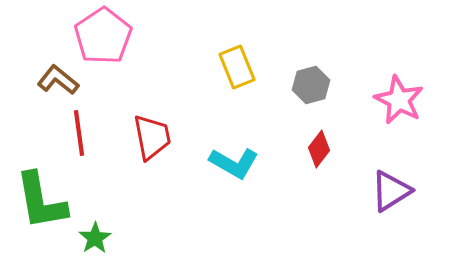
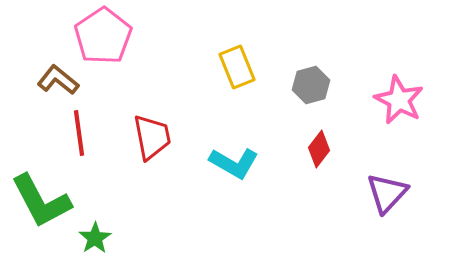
purple triangle: moved 4 px left, 2 px down; rotated 15 degrees counterclockwise
green L-shape: rotated 18 degrees counterclockwise
